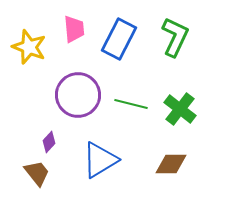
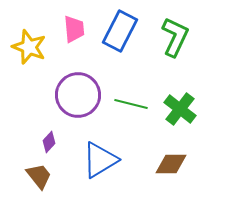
blue rectangle: moved 1 px right, 8 px up
brown trapezoid: moved 2 px right, 3 px down
